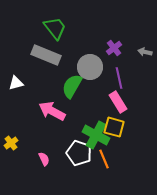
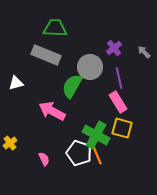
green trapezoid: rotated 50 degrees counterclockwise
gray arrow: moved 1 px left; rotated 32 degrees clockwise
yellow square: moved 8 px right, 1 px down
yellow cross: moved 1 px left
orange line: moved 7 px left, 4 px up
